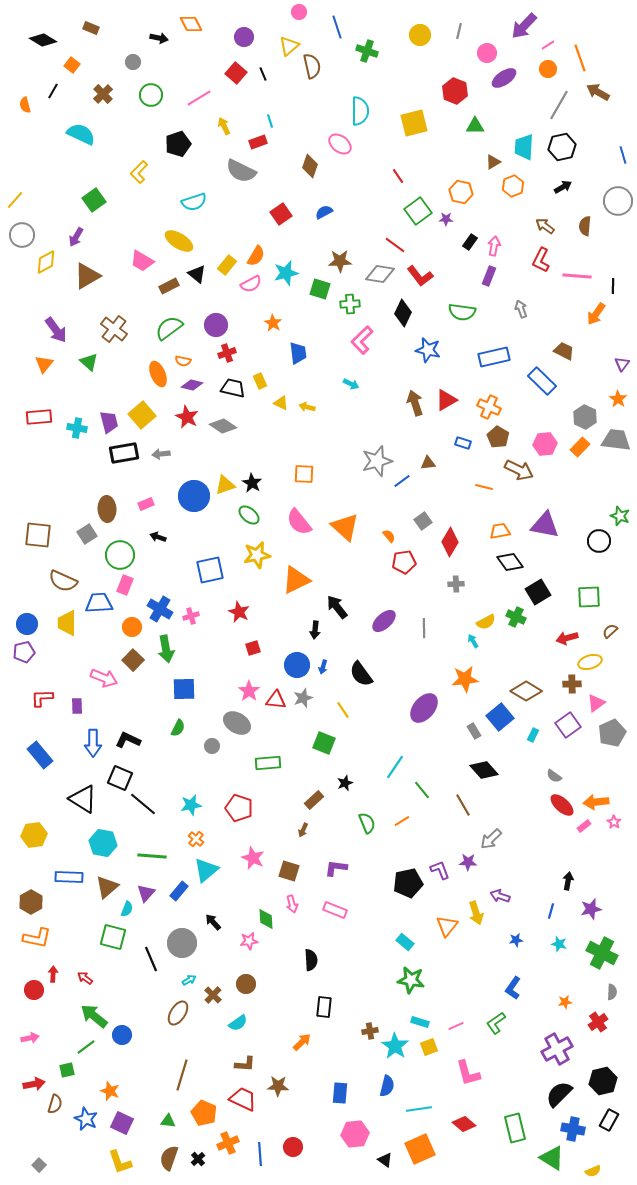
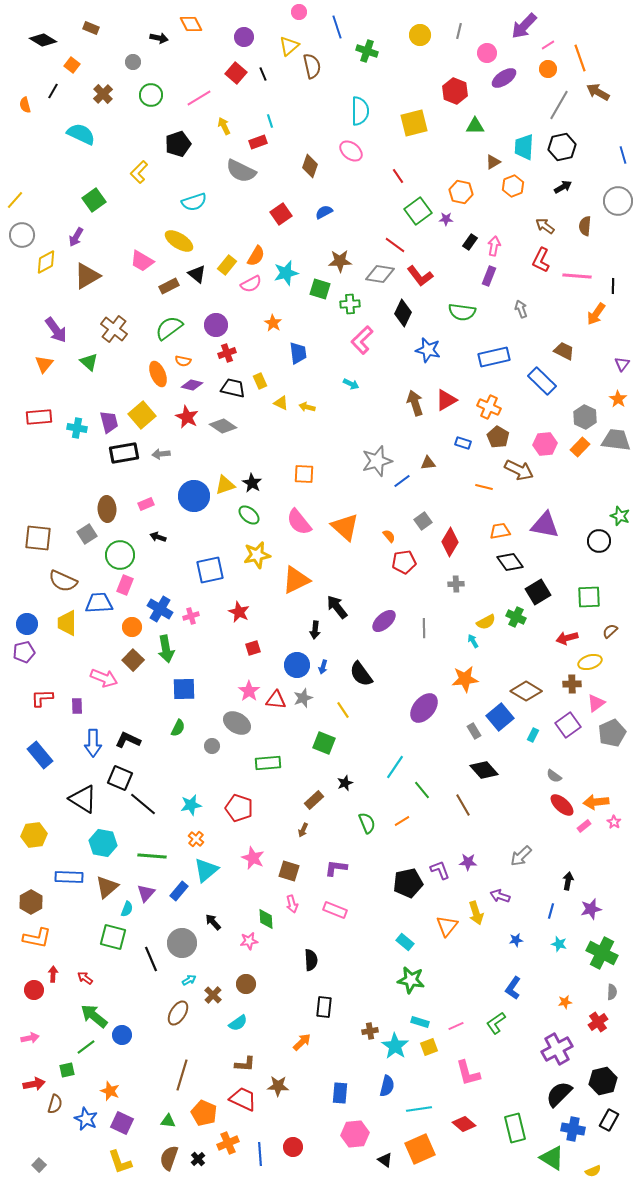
pink ellipse at (340, 144): moved 11 px right, 7 px down
brown square at (38, 535): moved 3 px down
gray arrow at (491, 839): moved 30 px right, 17 px down
